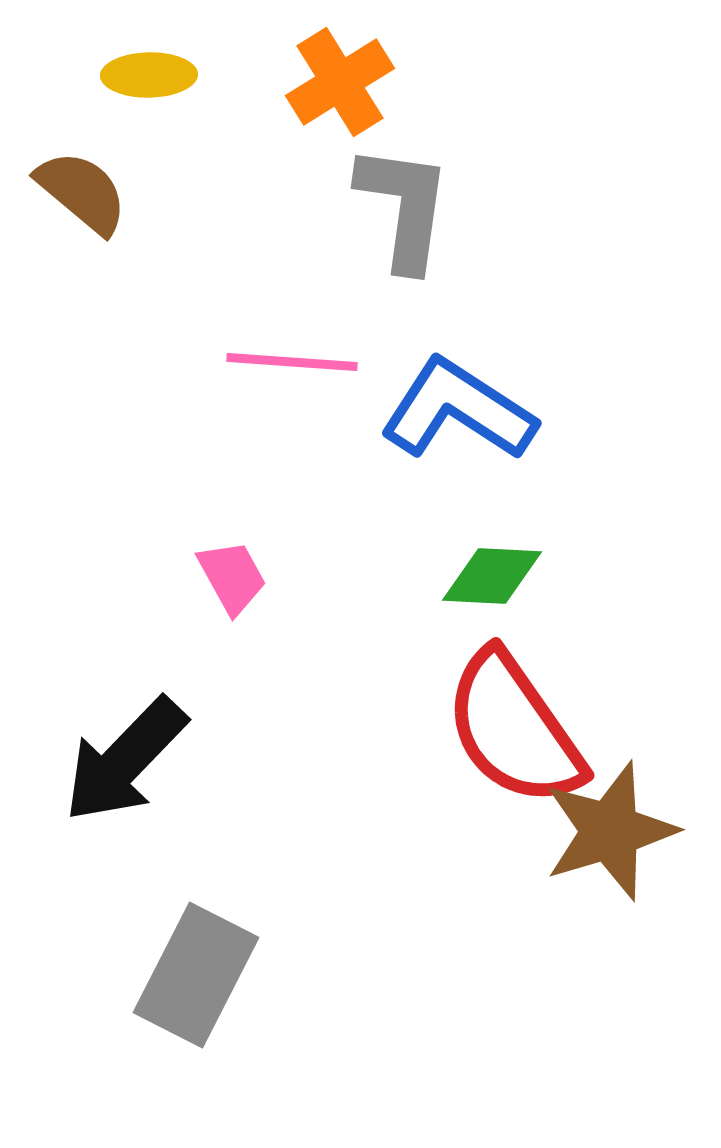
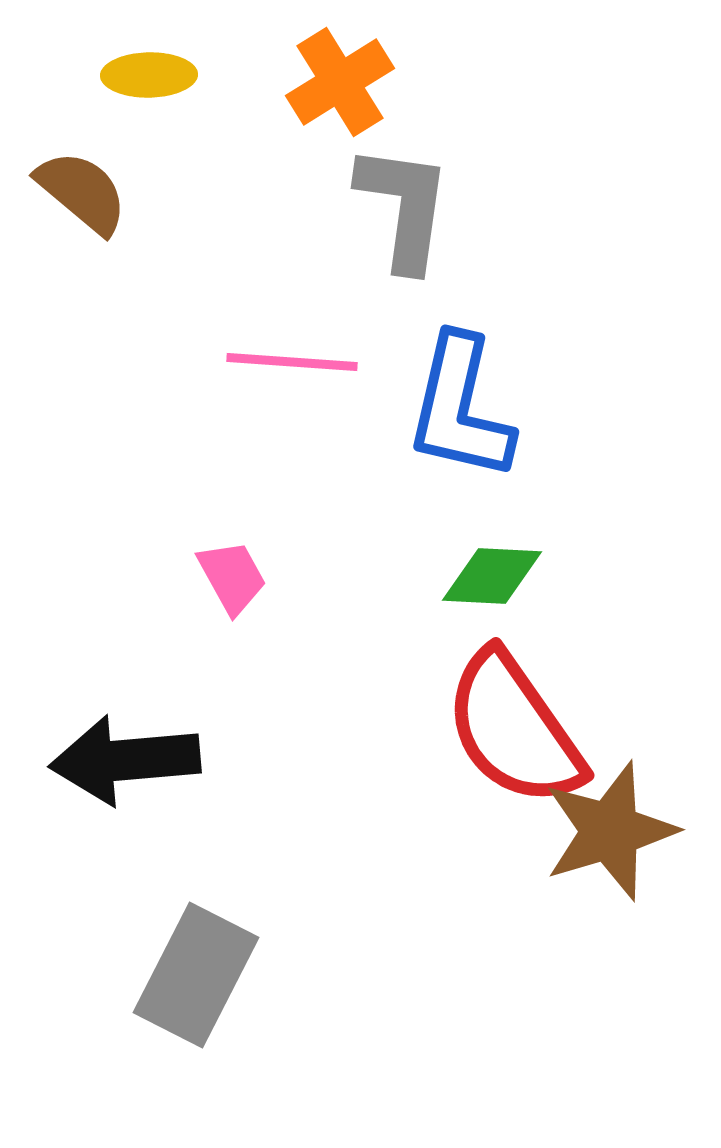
blue L-shape: moved 2 px right, 2 px up; rotated 110 degrees counterclockwise
black arrow: rotated 41 degrees clockwise
